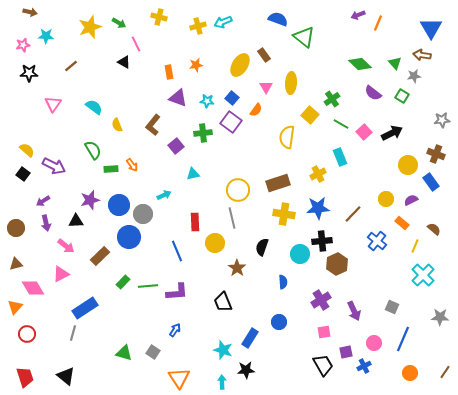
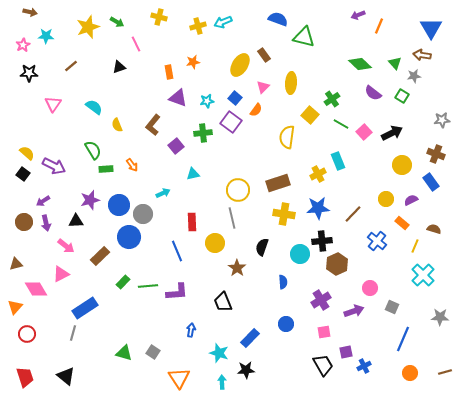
green arrow at (119, 23): moved 2 px left, 1 px up
orange line at (378, 23): moved 1 px right, 3 px down
yellow star at (90, 27): moved 2 px left
green triangle at (304, 37): rotated 25 degrees counterclockwise
pink star at (23, 45): rotated 16 degrees counterclockwise
black triangle at (124, 62): moved 5 px left, 5 px down; rotated 48 degrees counterclockwise
orange star at (196, 65): moved 3 px left, 3 px up
pink triangle at (266, 87): moved 3 px left; rotated 16 degrees clockwise
blue square at (232, 98): moved 3 px right
cyan star at (207, 101): rotated 16 degrees counterclockwise
yellow semicircle at (27, 150): moved 3 px down
cyan rectangle at (340, 157): moved 2 px left, 4 px down
yellow circle at (408, 165): moved 6 px left
green rectangle at (111, 169): moved 5 px left
cyan arrow at (164, 195): moved 1 px left, 2 px up
red rectangle at (195, 222): moved 3 px left
brown circle at (16, 228): moved 8 px right, 6 px up
brown semicircle at (434, 229): rotated 24 degrees counterclockwise
pink diamond at (33, 288): moved 3 px right, 1 px down
purple arrow at (354, 311): rotated 84 degrees counterclockwise
blue circle at (279, 322): moved 7 px right, 2 px down
blue arrow at (175, 330): moved 16 px right; rotated 24 degrees counterclockwise
blue rectangle at (250, 338): rotated 12 degrees clockwise
pink circle at (374, 343): moved 4 px left, 55 px up
cyan star at (223, 350): moved 4 px left, 3 px down
brown line at (445, 372): rotated 40 degrees clockwise
